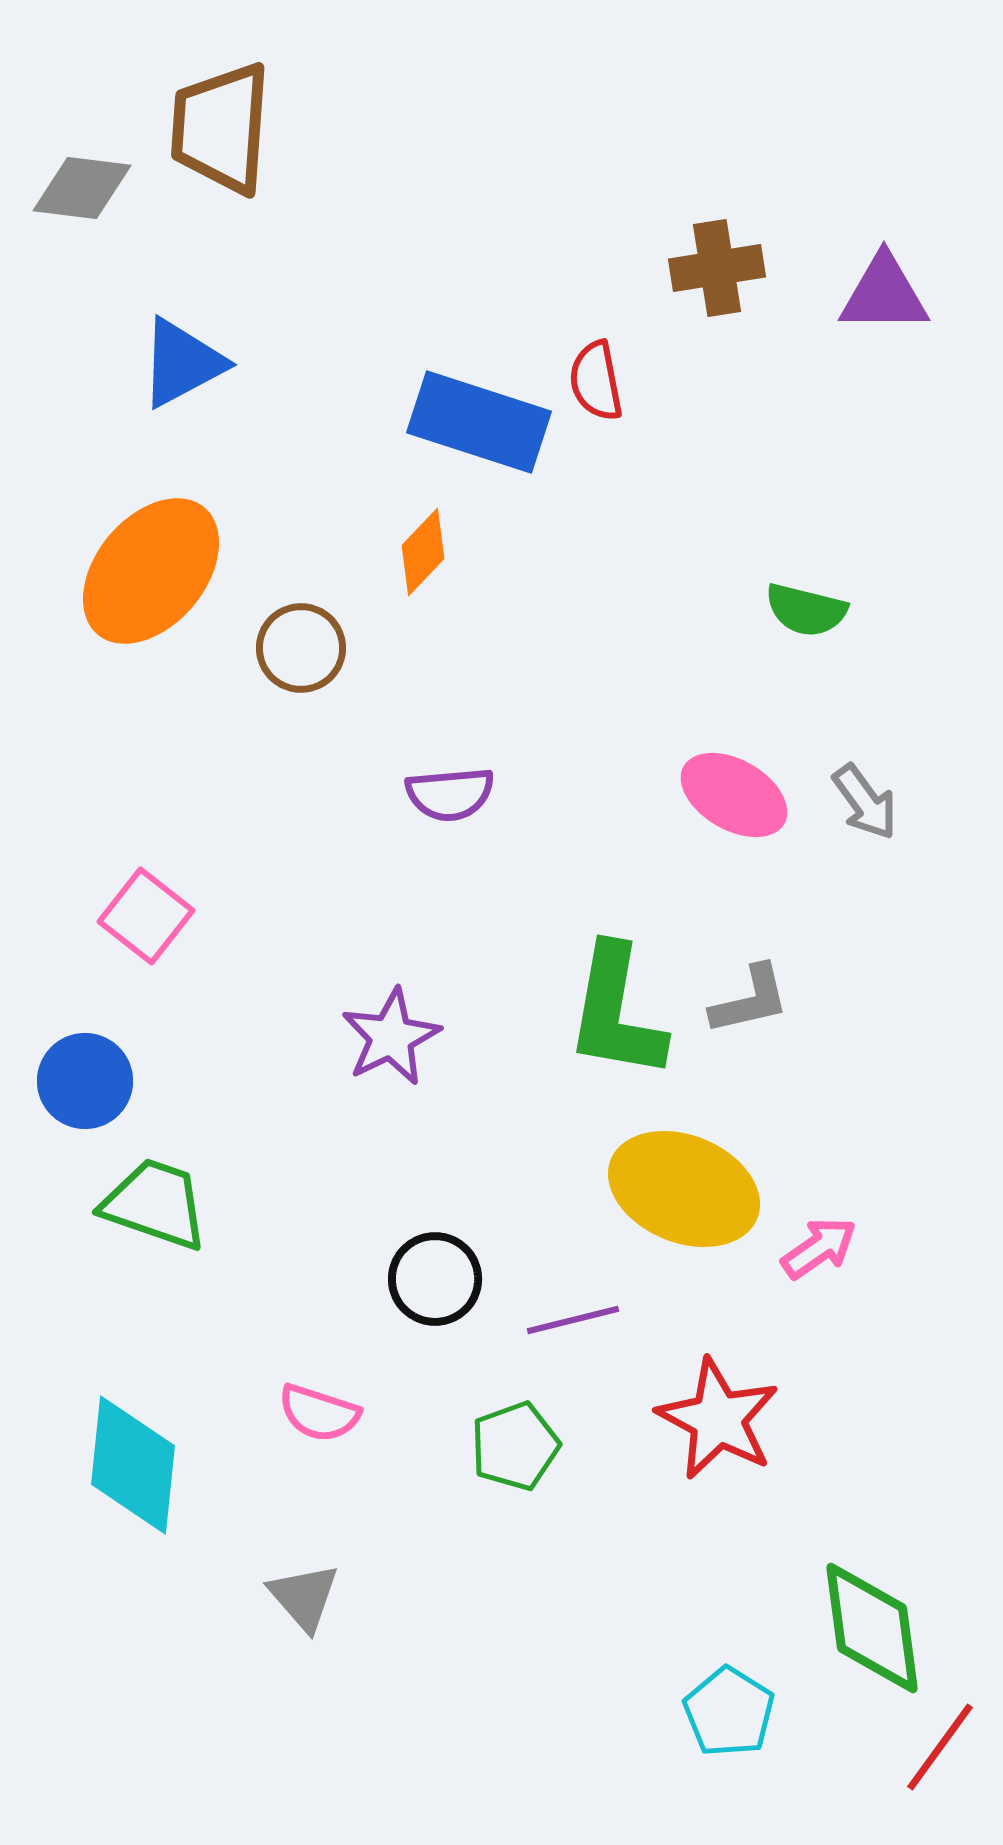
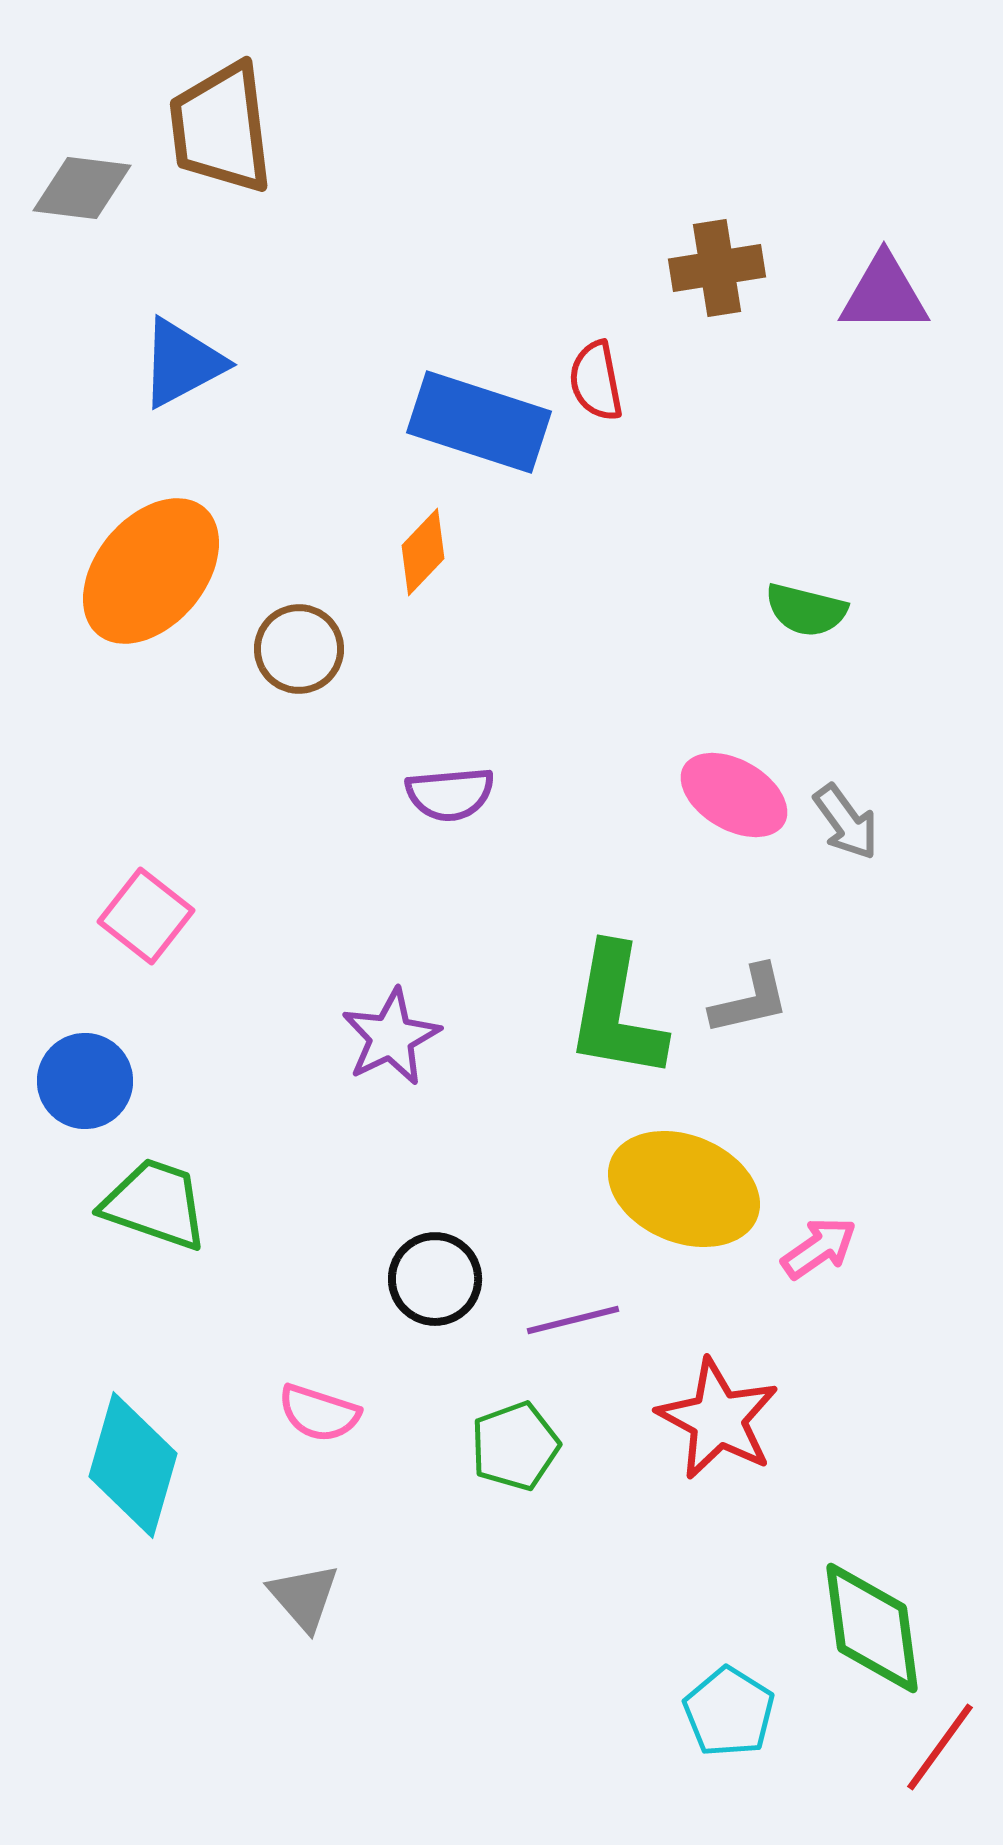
brown trapezoid: rotated 11 degrees counterclockwise
brown circle: moved 2 px left, 1 px down
gray arrow: moved 19 px left, 20 px down
cyan diamond: rotated 10 degrees clockwise
